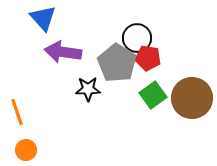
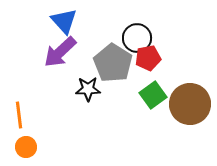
blue triangle: moved 21 px right, 3 px down
purple arrow: moved 3 px left; rotated 51 degrees counterclockwise
red pentagon: rotated 20 degrees counterclockwise
gray pentagon: moved 4 px left
brown circle: moved 2 px left, 6 px down
orange line: moved 2 px right, 3 px down; rotated 12 degrees clockwise
orange circle: moved 3 px up
